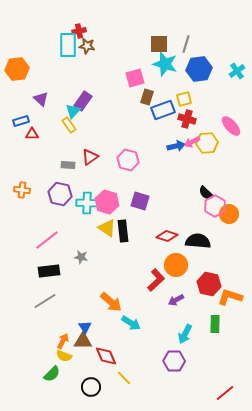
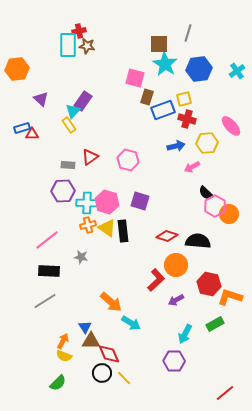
gray line at (186, 44): moved 2 px right, 11 px up
cyan star at (165, 64): rotated 15 degrees clockwise
pink square at (135, 78): rotated 30 degrees clockwise
blue rectangle at (21, 121): moved 1 px right, 7 px down
pink arrow at (192, 142): moved 25 px down
orange cross at (22, 190): moved 66 px right, 35 px down; rotated 21 degrees counterclockwise
purple hexagon at (60, 194): moved 3 px right, 3 px up; rotated 15 degrees counterclockwise
black rectangle at (49, 271): rotated 10 degrees clockwise
green rectangle at (215, 324): rotated 60 degrees clockwise
brown triangle at (83, 341): moved 8 px right
red diamond at (106, 356): moved 3 px right, 2 px up
green semicircle at (52, 374): moved 6 px right, 9 px down
black circle at (91, 387): moved 11 px right, 14 px up
